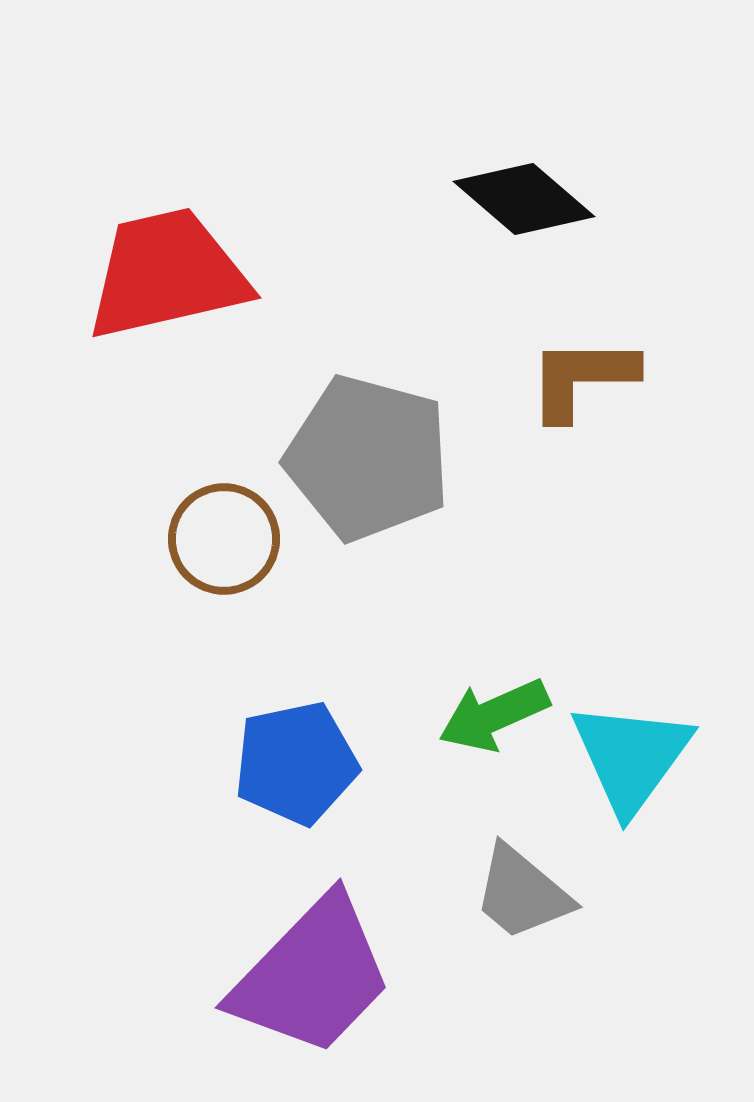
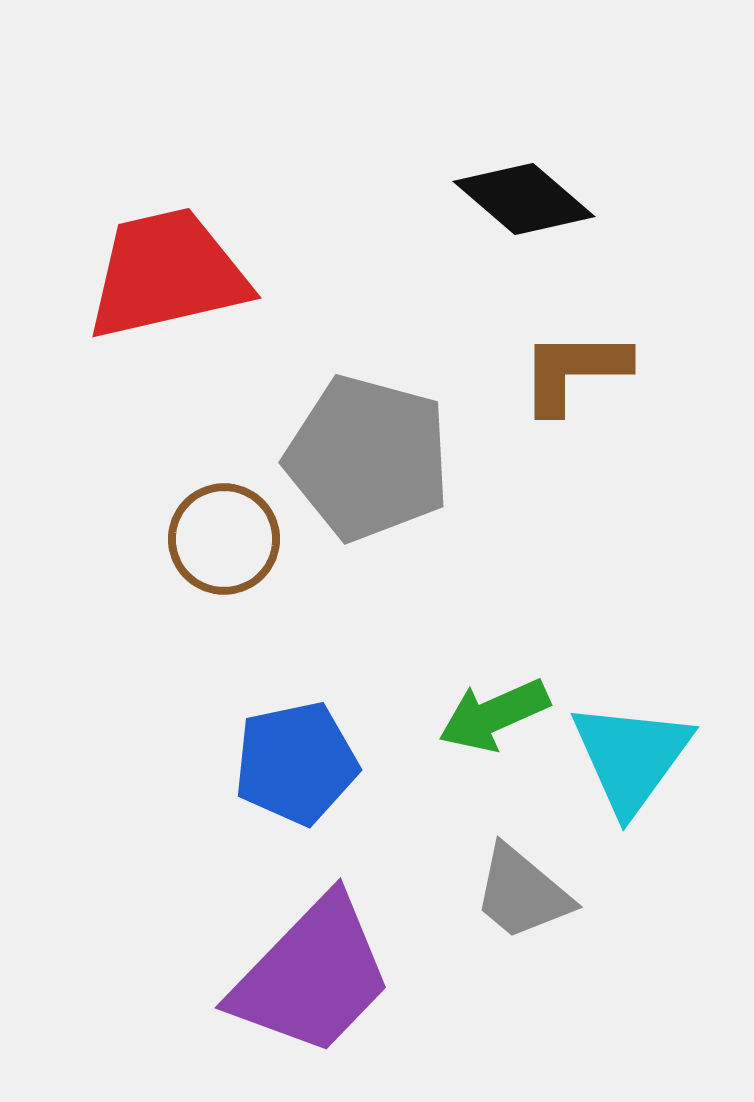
brown L-shape: moved 8 px left, 7 px up
